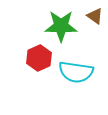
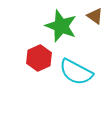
green star: rotated 20 degrees clockwise
cyan semicircle: rotated 20 degrees clockwise
